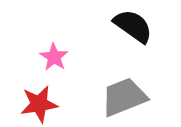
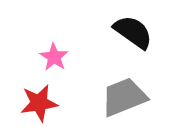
black semicircle: moved 6 px down
red star: moved 1 px up
